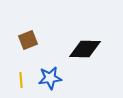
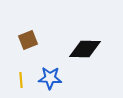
blue star: rotated 10 degrees clockwise
